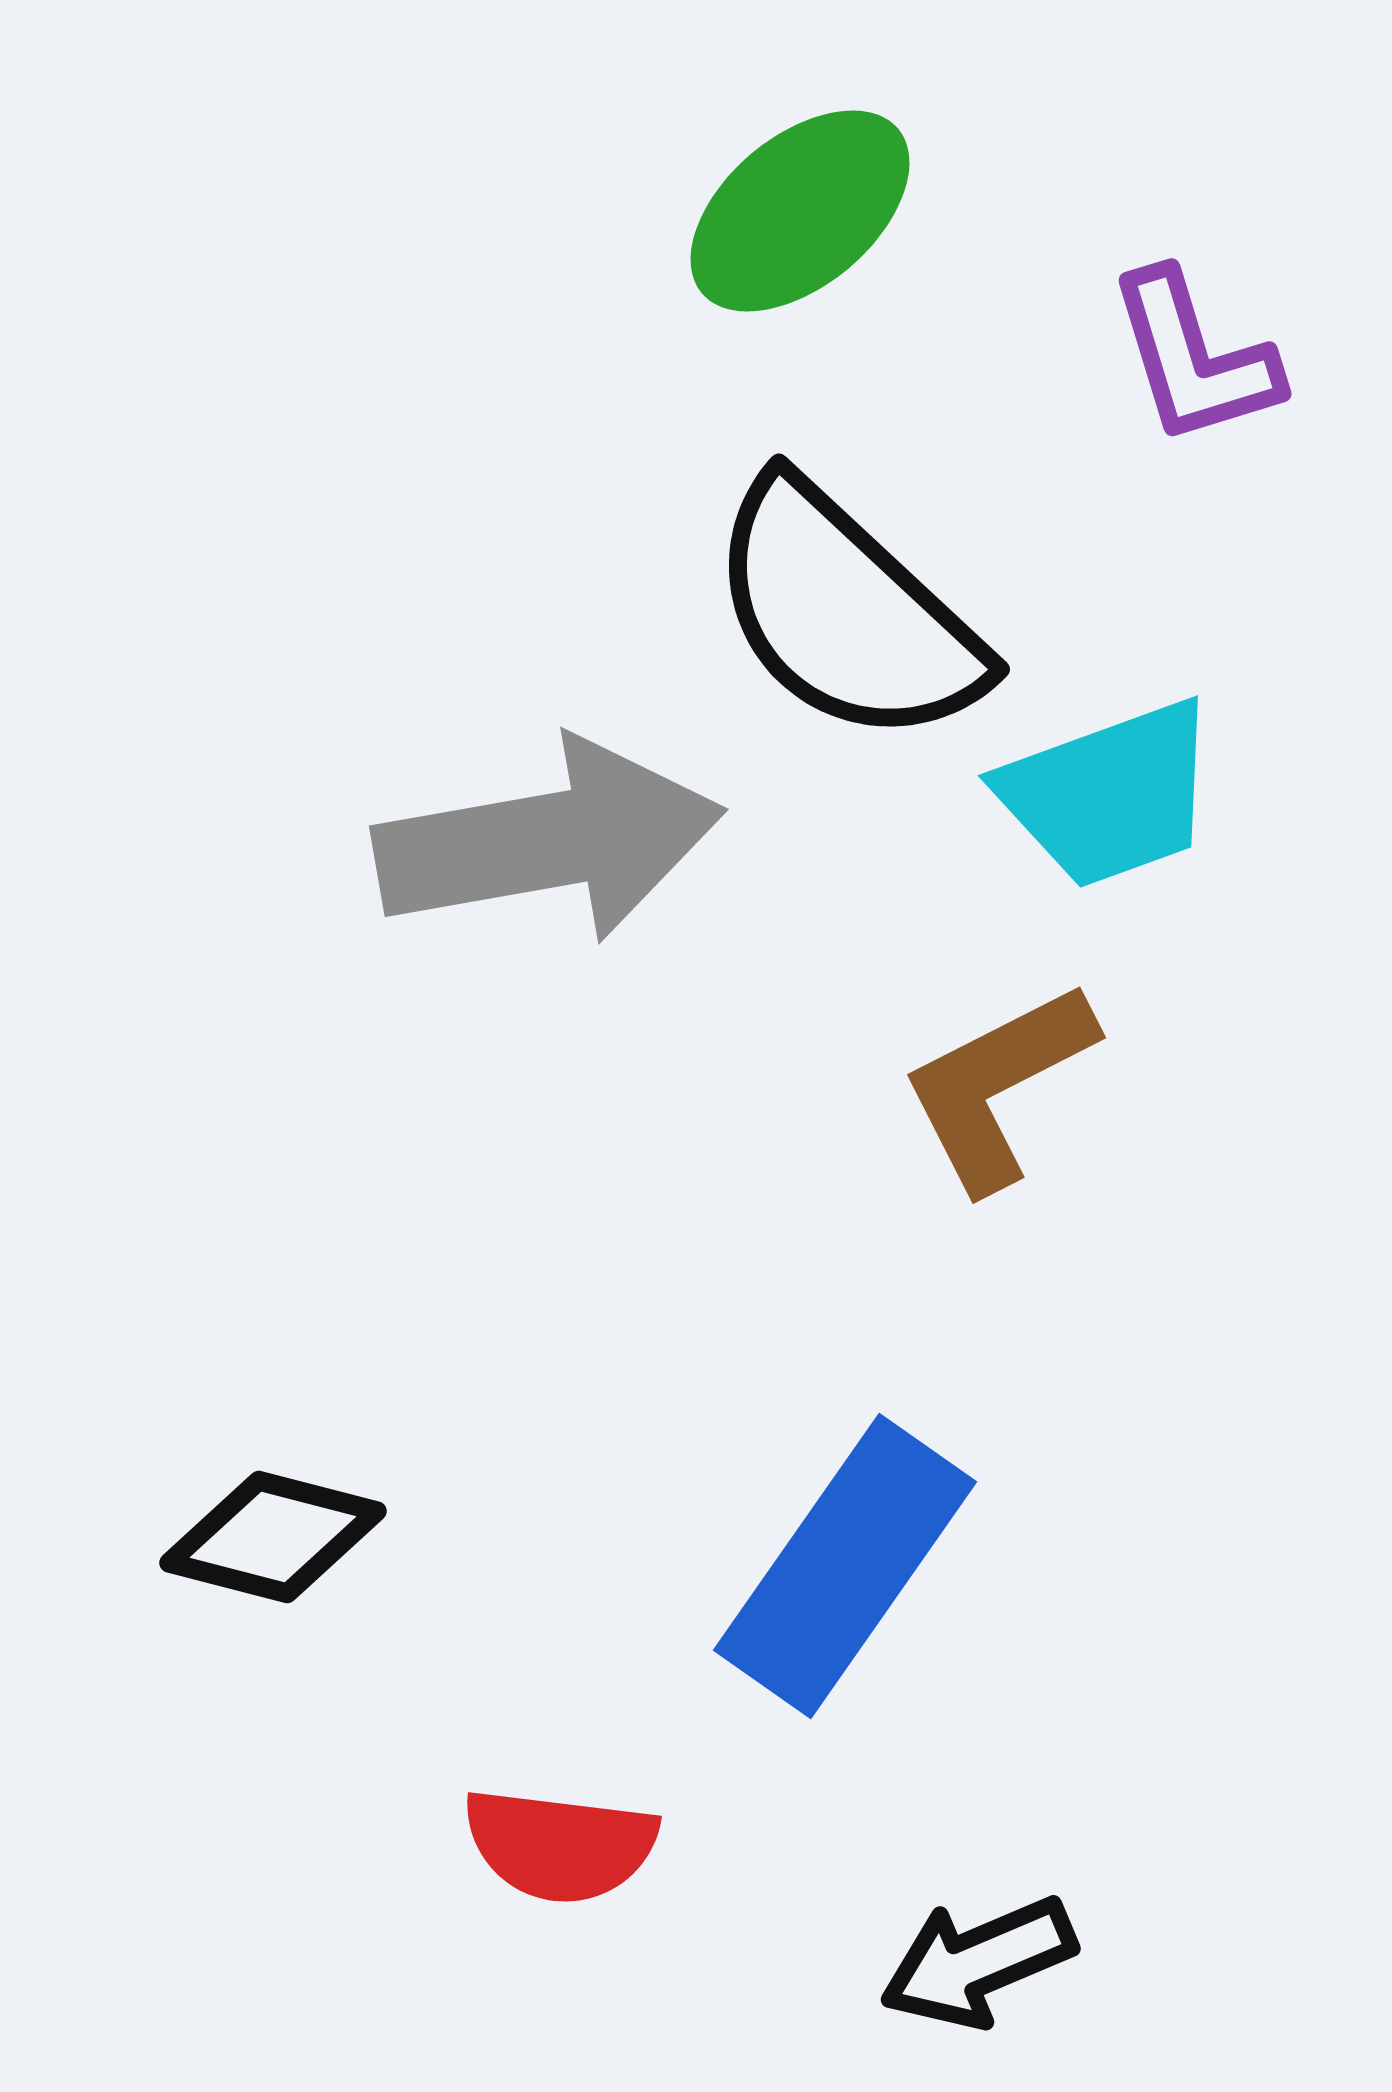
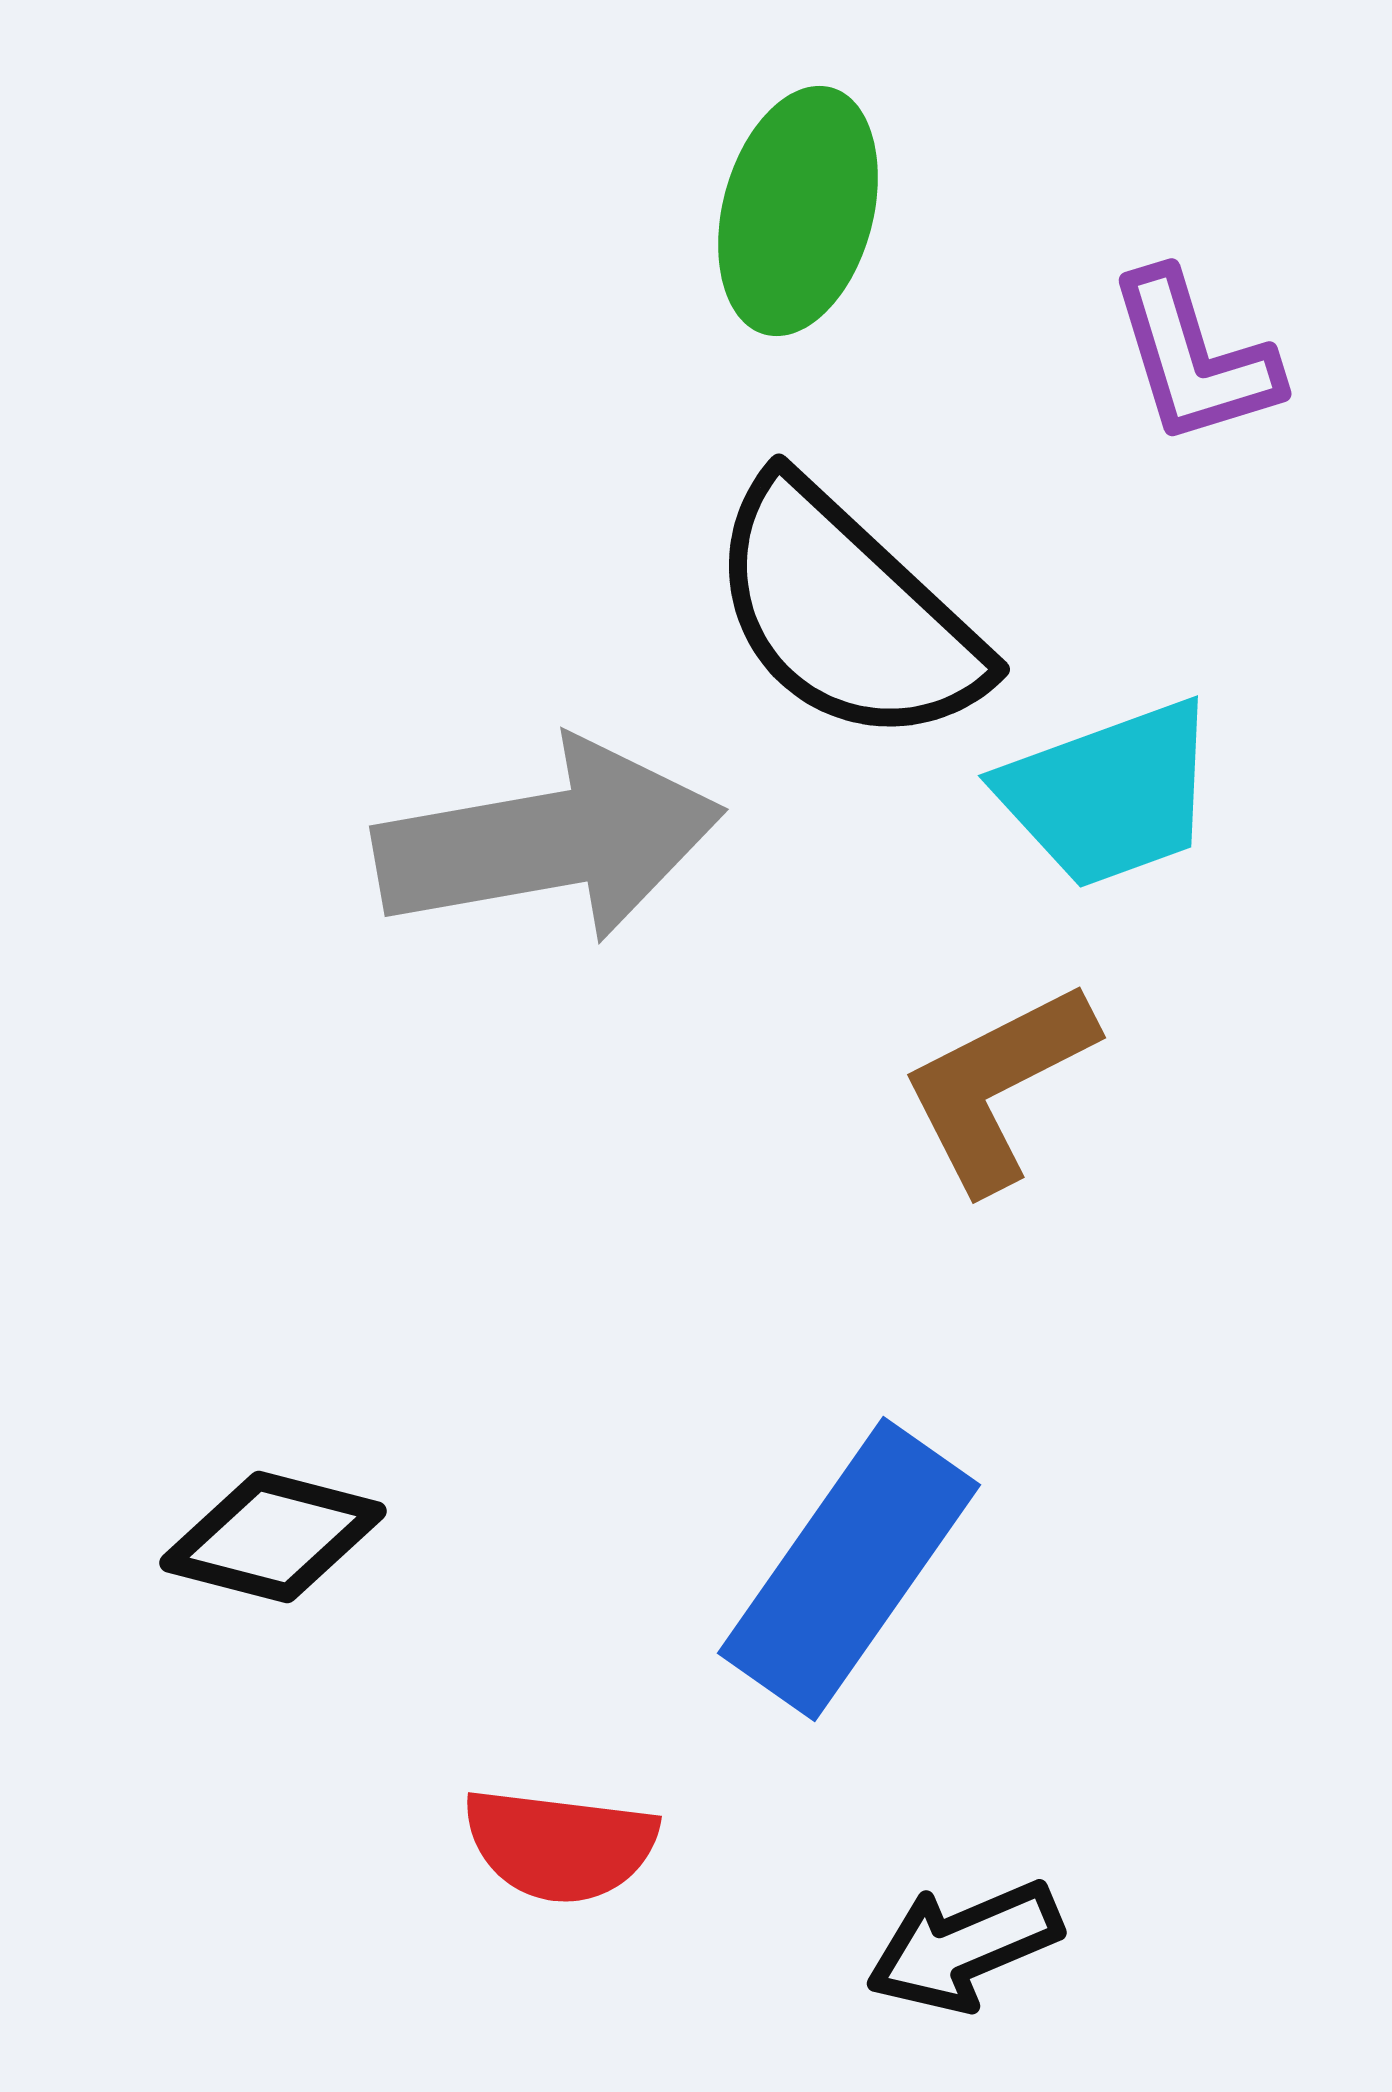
green ellipse: moved 2 px left; rotated 35 degrees counterclockwise
blue rectangle: moved 4 px right, 3 px down
black arrow: moved 14 px left, 16 px up
